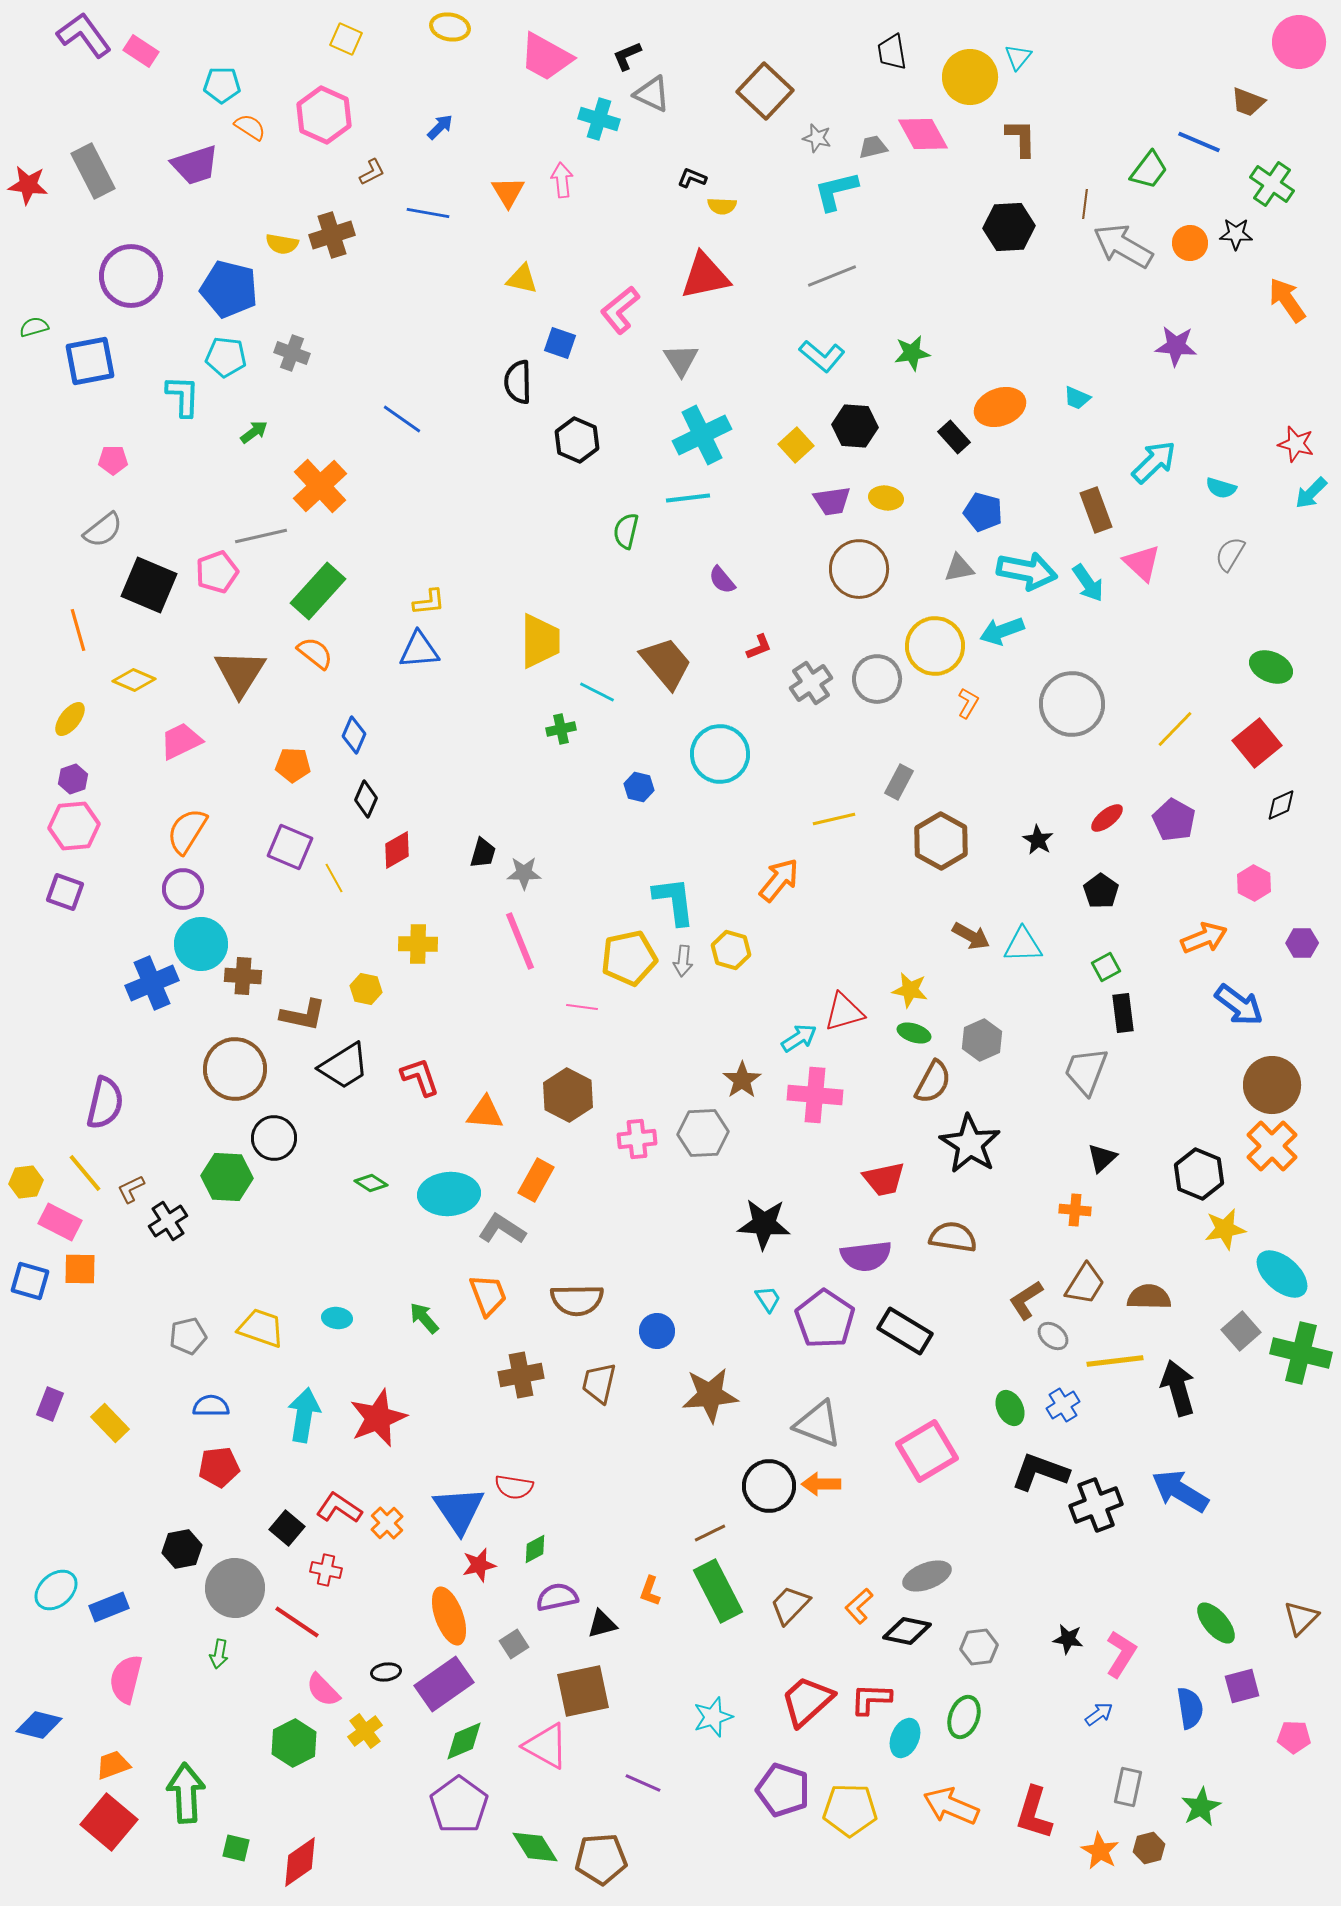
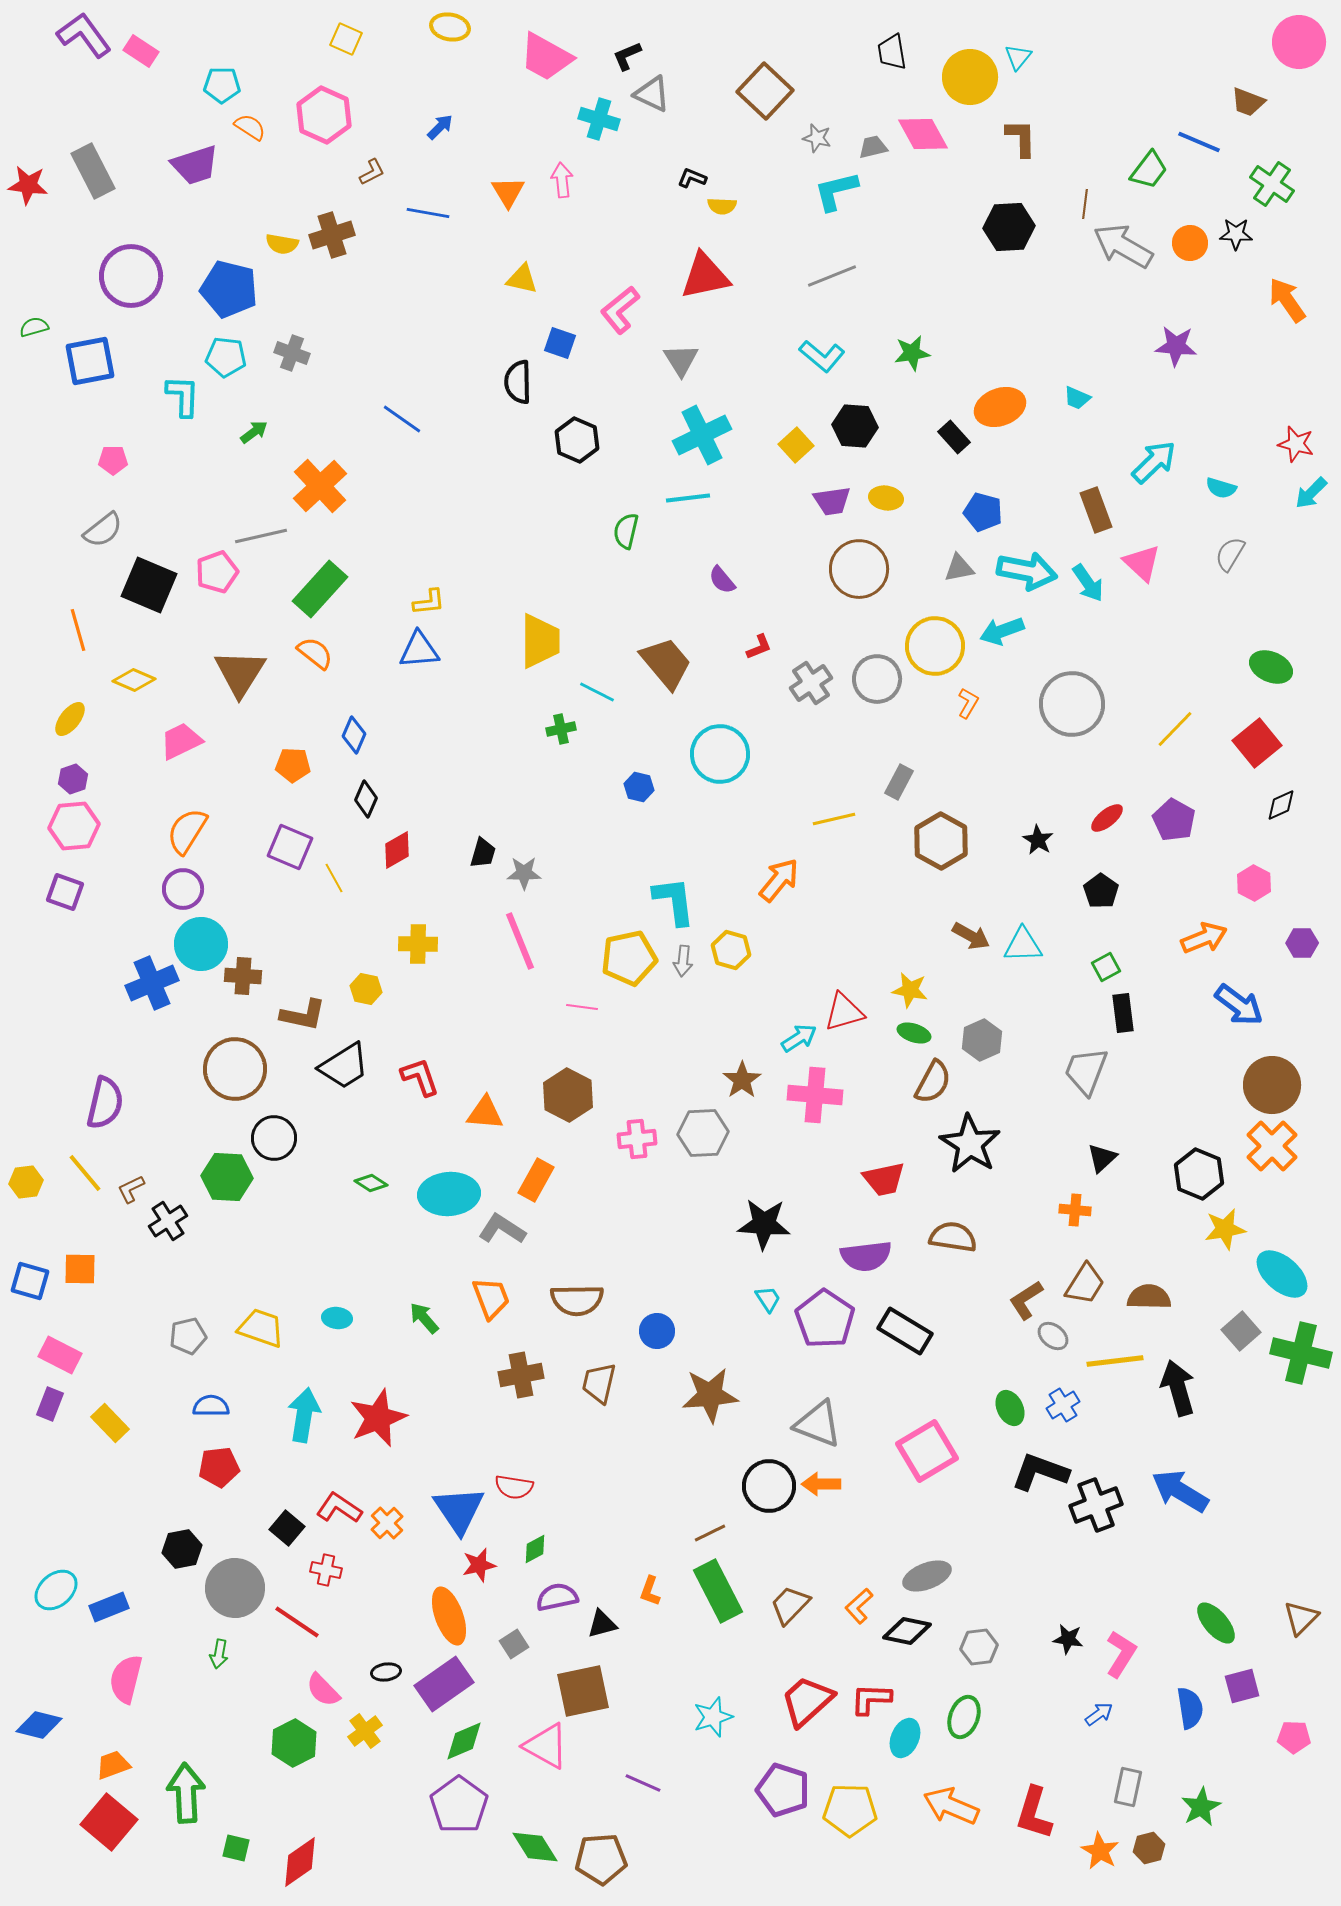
green rectangle at (318, 591): moved 2 px right, 2 px up
pink rectangle at (60, 1222): moved 133 px down
orange trapezoid at (488, 1295): moved 3 px right, 3 px down
